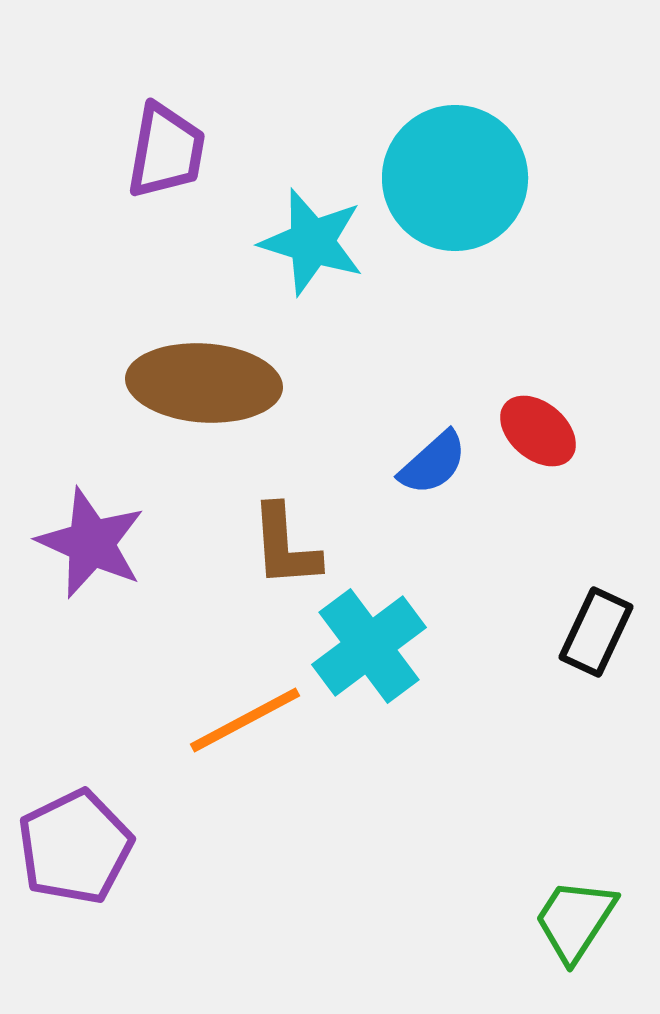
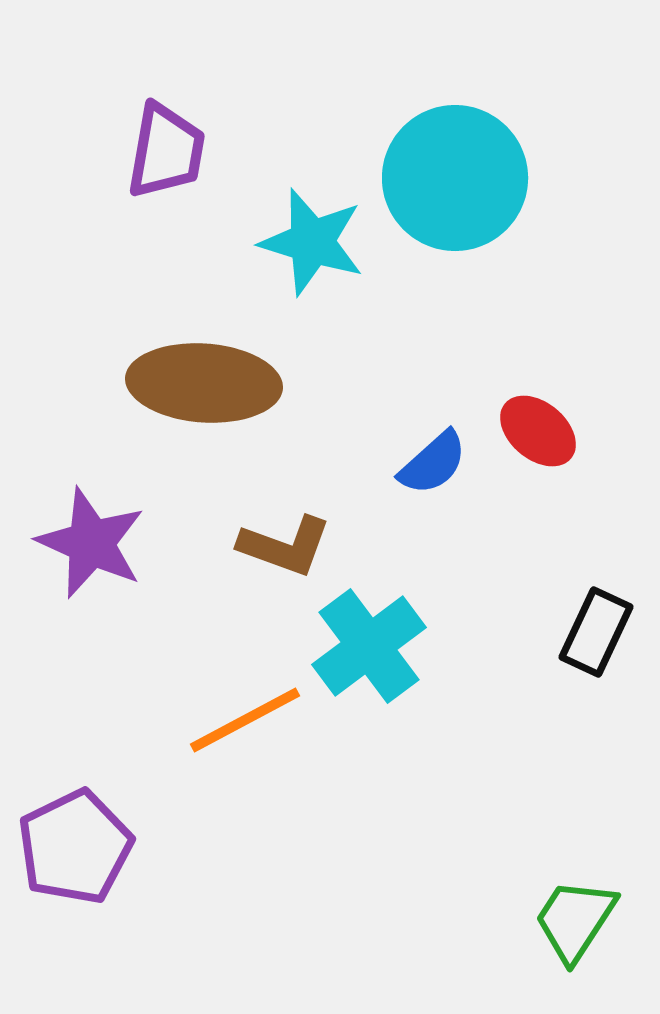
brown L-shape: rotated 66 degrees counterclockwise
